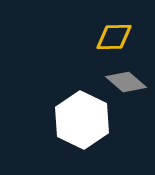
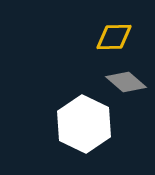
white hexagon: moved 2 px right, 4 px down
